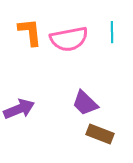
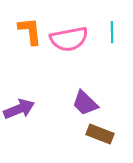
orange L-shape: moved 1 px up
